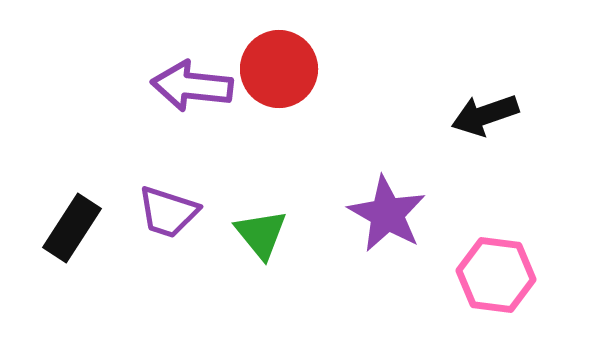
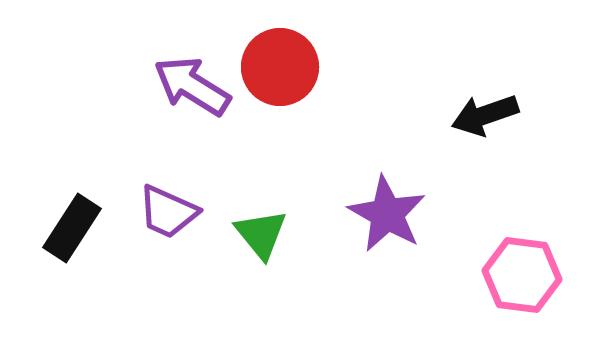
red circle: moved 1 px right, 2 px up
purple arrow: rotated 26 degrees clockwise
purple trapezoid: rotated 6 degrees clockwise
pink hexagon: moved 26 px right
